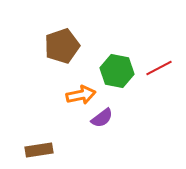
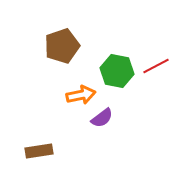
red line: moved 3 px left, 2 px up
brown rectangle: moved 1 px down
